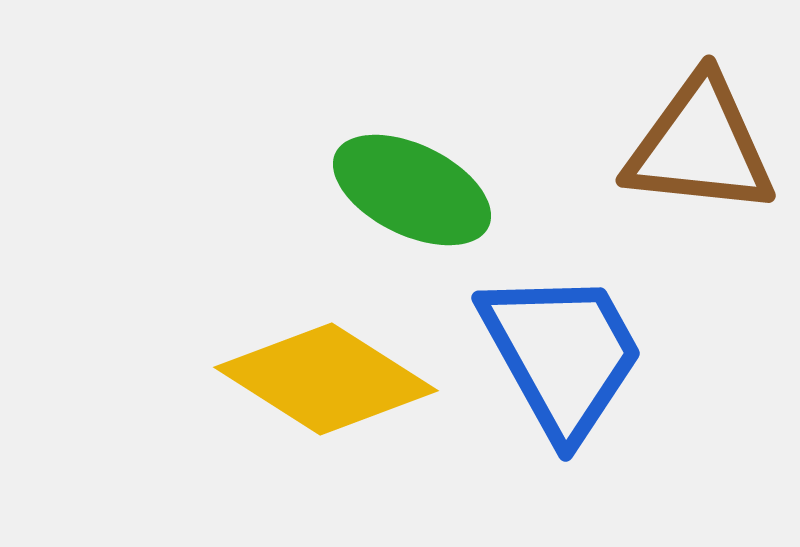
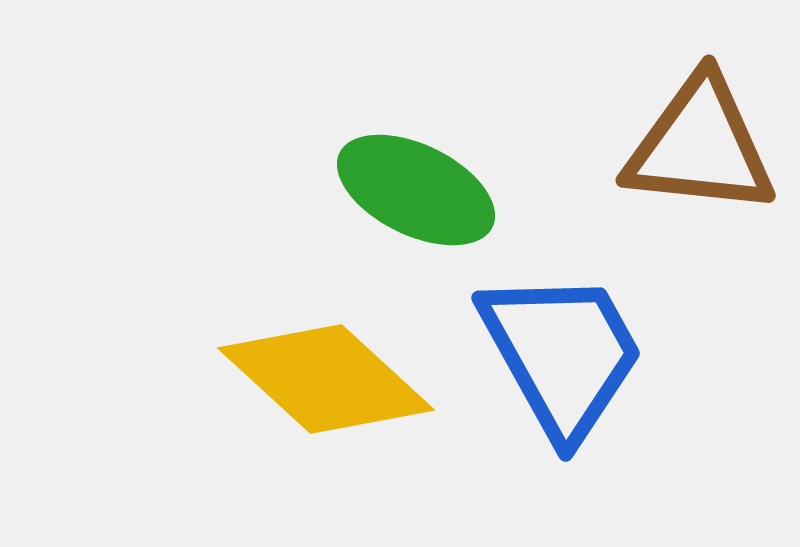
green ellipse: moved 4 px right
yellow diamond: rotated 10 degrees clockwise
